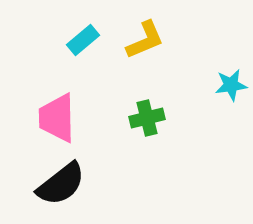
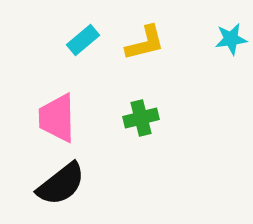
yellow L-shape: moved 3 px down; rotated 9 degrees clockwise
cyan star: moved 46 px up
green cross: moved 6 px left
